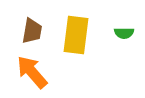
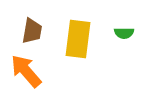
yellow rectangle: moved 2 px right, 4 px down
orange arrow: moved 6 px left, 1 px up
